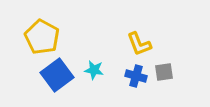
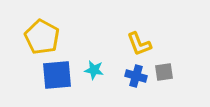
blue square: rotated 32 degrees clockwise
